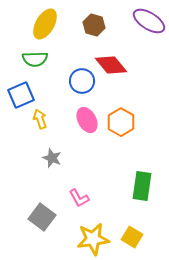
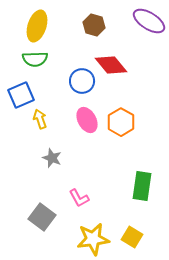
yellow ellipse: moved 8 px left, 2 px down; rotated 12 degrees counterclockwise
